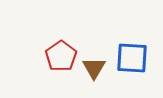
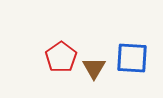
red pentagon: moved 1 px down
